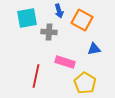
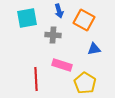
orange square: moved 2 px right
gray cross: moved 4 px right, 3 px down
pink rectangle: moved 3 px left, 3 px down
red line: moved 3 px down; rotated 15 degrees counterclockwise
